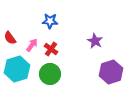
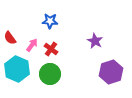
cyan hexagon: rotated 20 degrees counterclockwise
